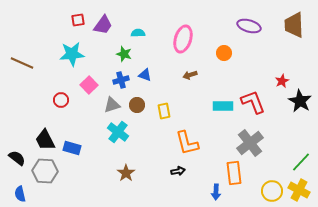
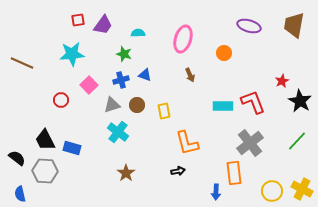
brown trapezoid: rotated 12 degrees clockwise
brown arrow: rotated 96 degrees counterclockwise
green line: moved 4 px left, 21 px up
yellow cross: moved 3 px right, 1 px up
